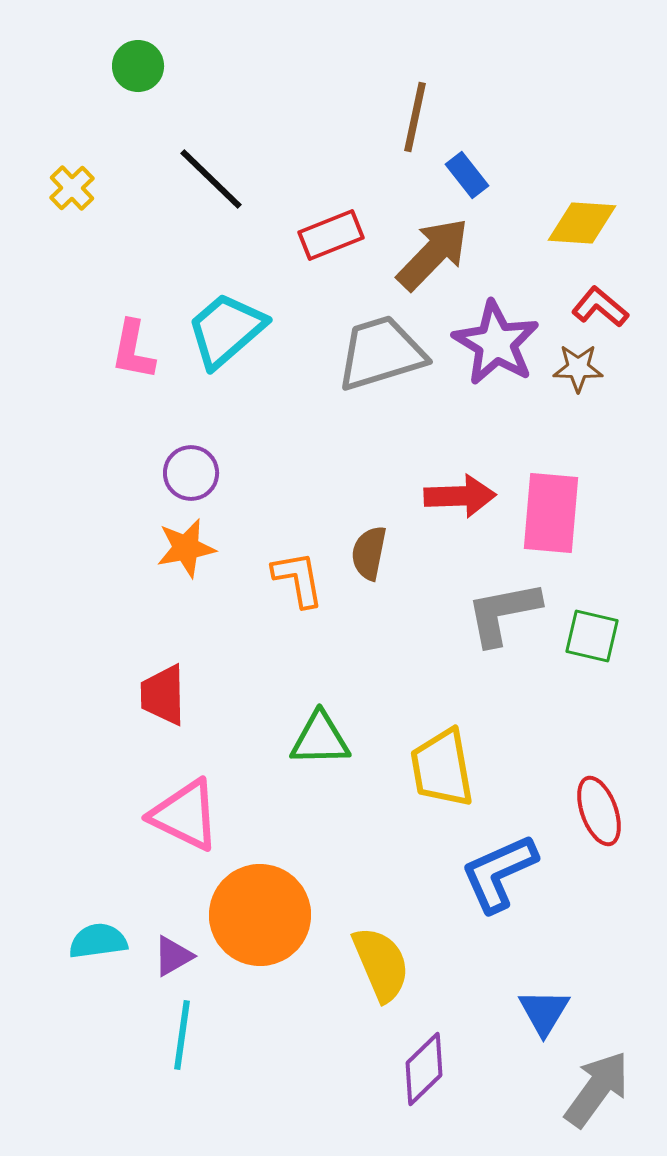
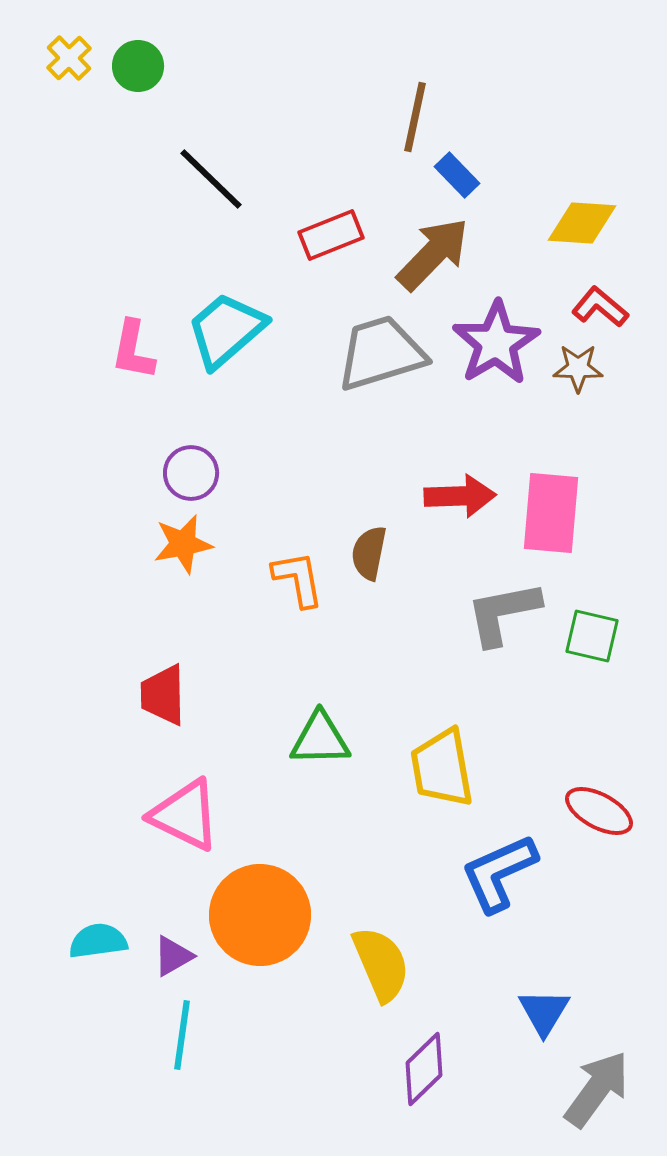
blue rectangle: moved 10 px left; rotated 6 degrees counterclockwise
yellow cross: moved 3 px left, 130 px up
purple star: rotated 10 degrees clockwise
orange star: moved 3 px left, 4 px up
red ellipse: rotated 42 degrees counterclockwise
